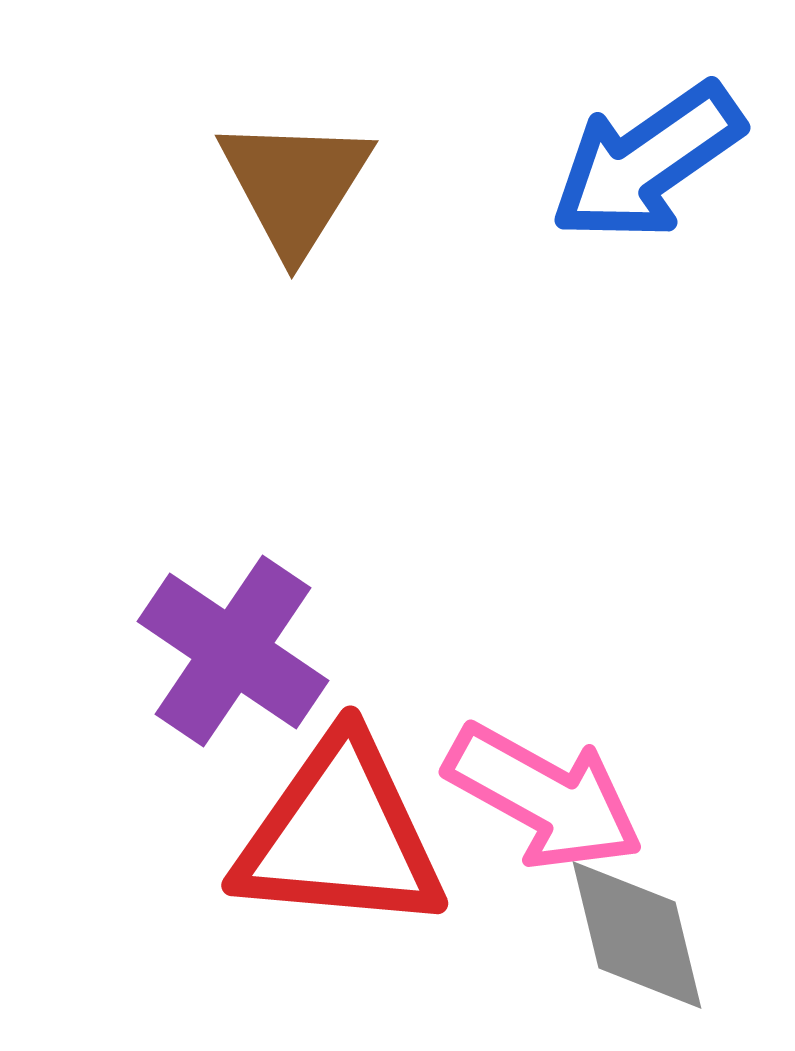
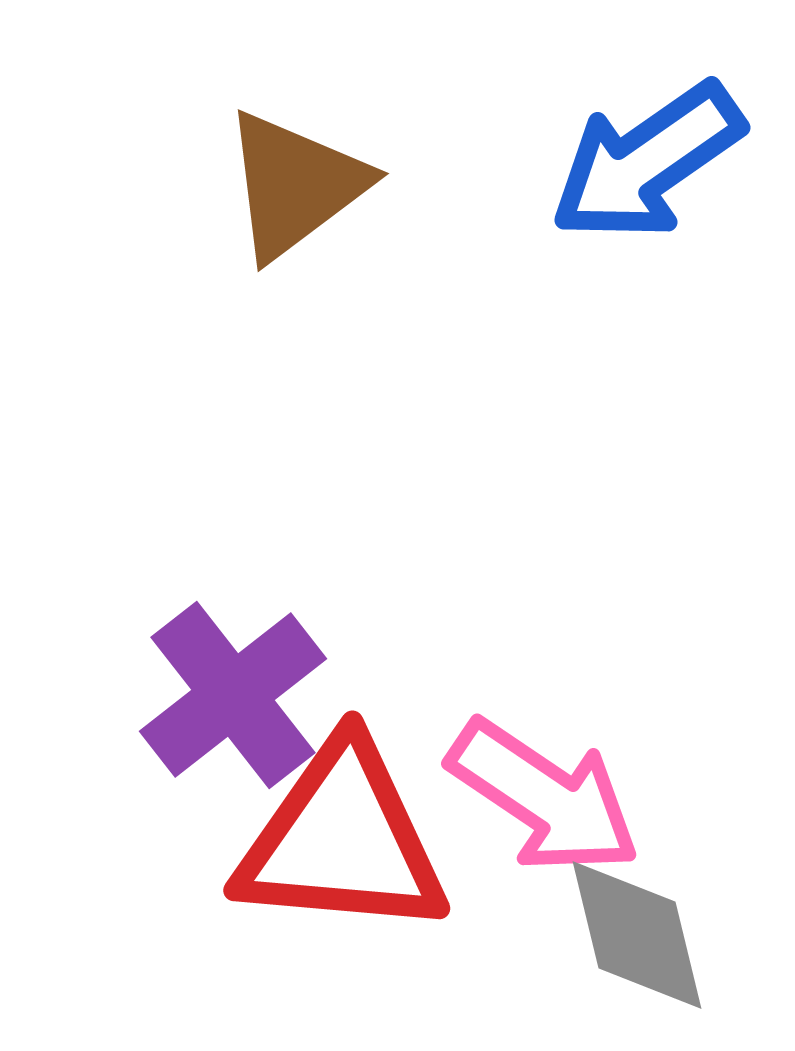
brown triangle: rotated 21 degrees clockwise
purple cross: moved 44 px down; rotated 18 degrees clockwise
pink arrow: rotated 5 degrees clockwise
red triangle: moved 2 px right, 5 px down
